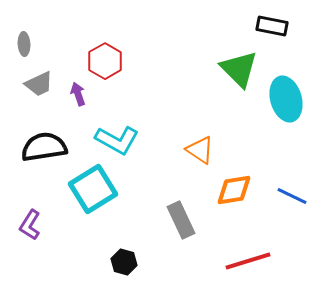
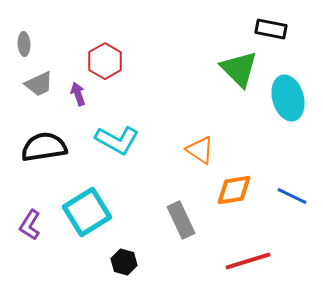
black rectangle: moved 1 px left, 3 px down
cyan ellipse: moved 2 px right, 1 px up
cyan square: moved 6 px left, 23 px down
